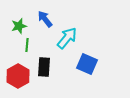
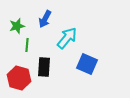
blue arrow: rotated 114 degrees counterclockwise
green star: moved 2 px left
red hexagon: moved 1 px right, 2 px down; rotated 15 degrees counterclockwise
